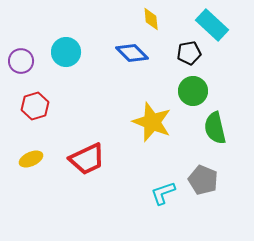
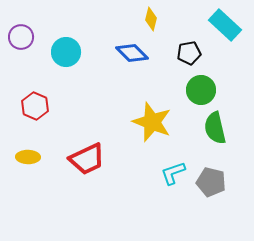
yellow diamond: rotated 20 degrees clockwise
cyan rectangle: moved 13 px right
purple circle: moved 24 px up
green circle: moved 8 px right, 1 px up
red hexagon: rotated 20 degrees counterclockwise
yellow ellipse: moved 3 px left, 2 px up; rotated 25 degrees clockwise
gray pentagon: moved 8 px right, 2 px down; rotated 8 degrees counterclockwise
cyan L-shape: moved 10 px right, 20 px up
